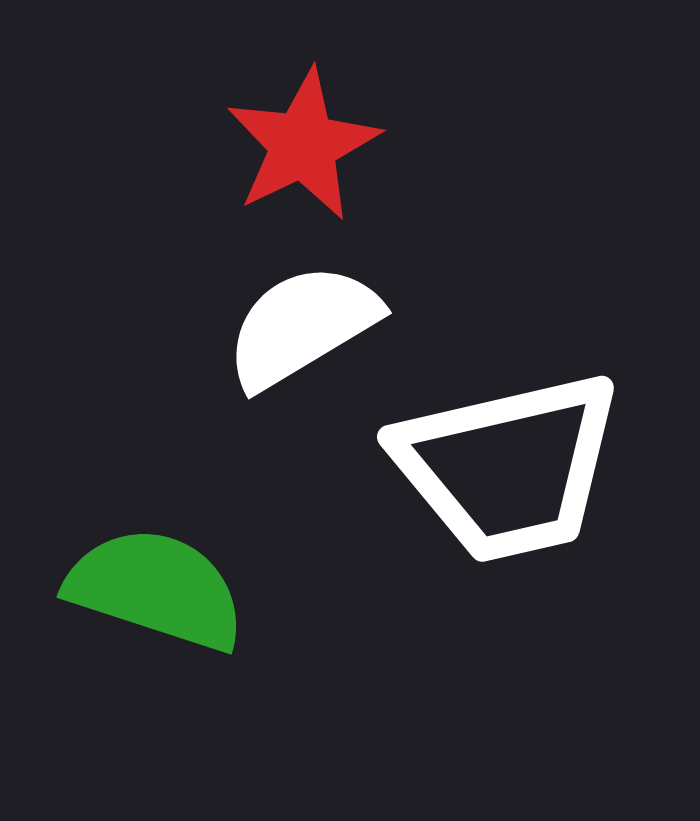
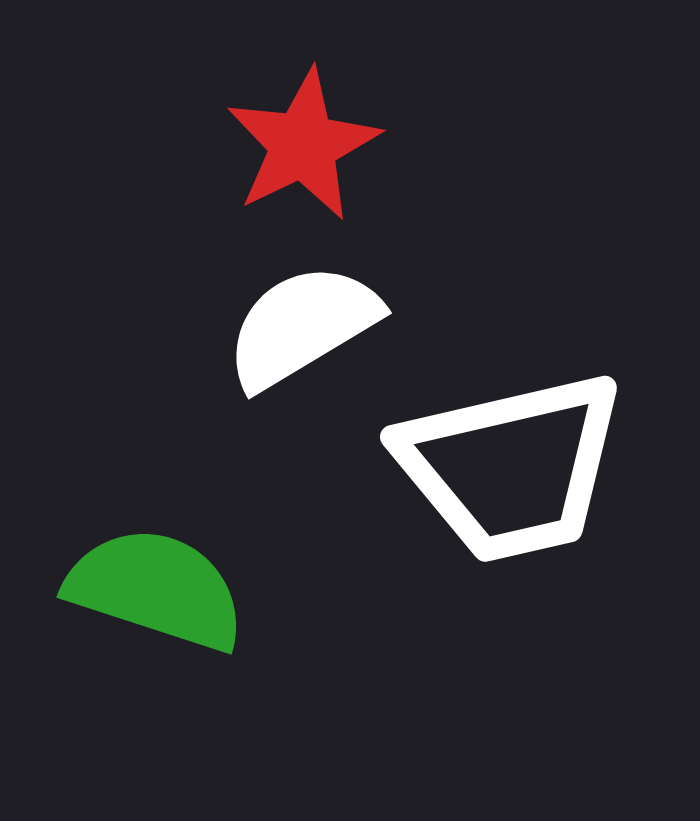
white trapezoid: moved 3 px right
